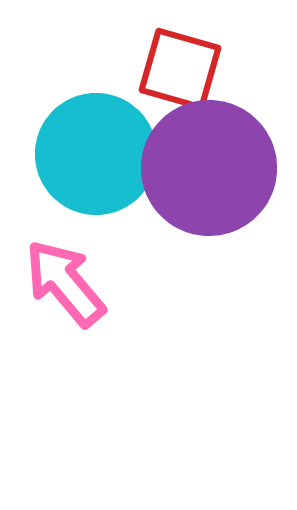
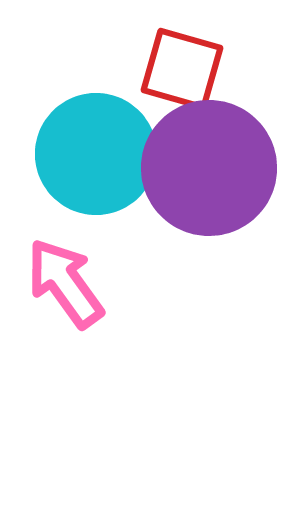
red square: moved 2 px right
pink arrow: rotated 4 degrees clockwise
